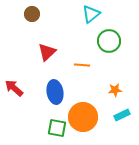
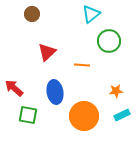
orange star: moved 1 px right, 1 px down
orange circle: moved 1 px right, 1 px up
green square: moved 29 px left, 13 px up
